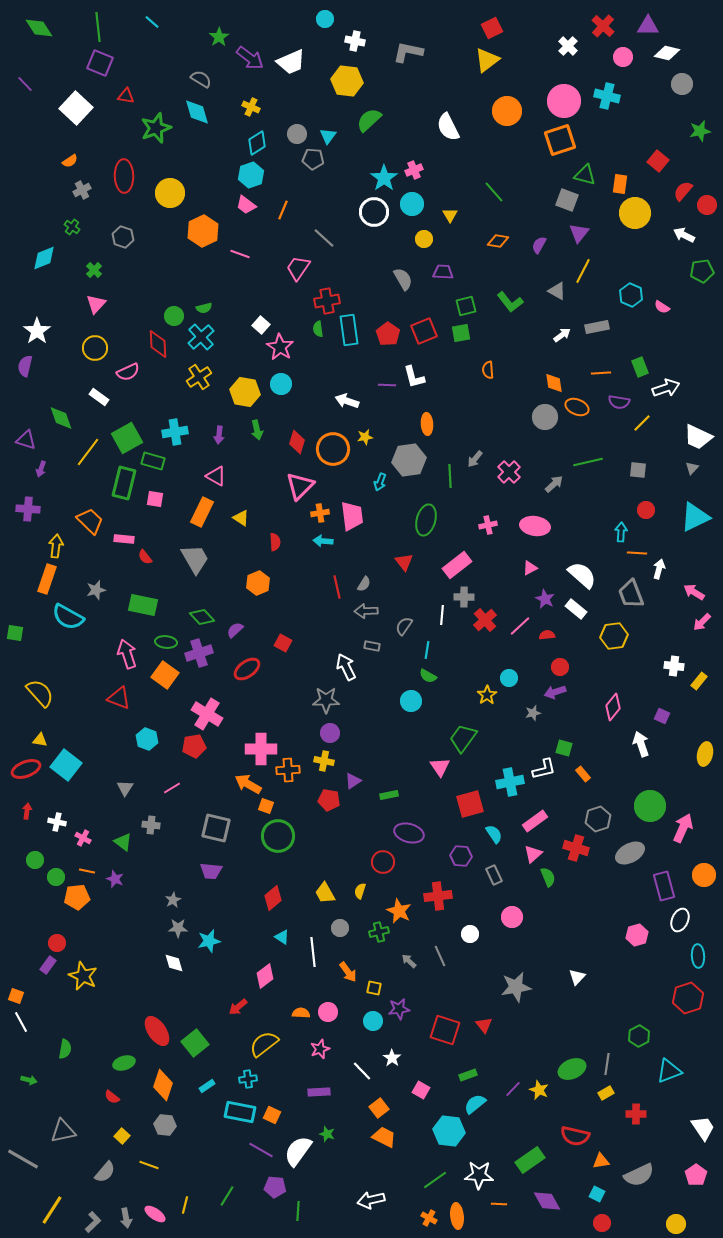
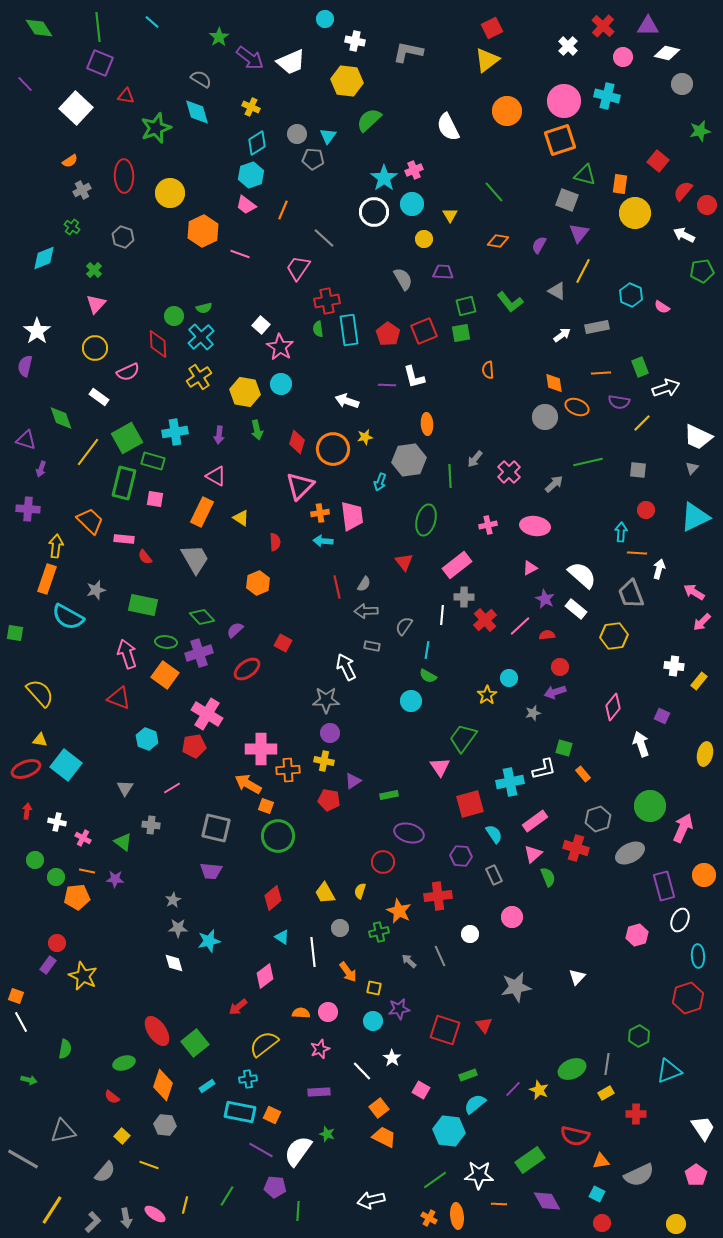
purple star at (115, 879): rotated 18 degrees counterclockwise
